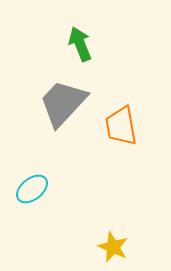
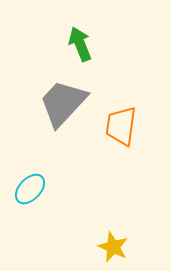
orange trapezoid: rotated 18 degrees clockwise
cyan ellipse: moved 2 px left; rotated 8 degrees counterclockwise
